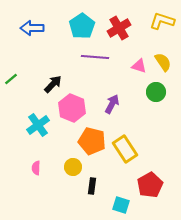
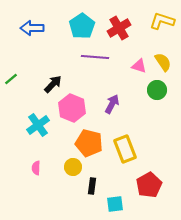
green circle: moved 1 px right, 2 px up
orange pentagon: moved 3 px left, 2 px down
yellow rectangle: rotated 12 degrees clockwise
red pentagon: moved 1 px left
cyan square: moved 6 px left, 1 px up; rotated 24 degrees counterclockwise
